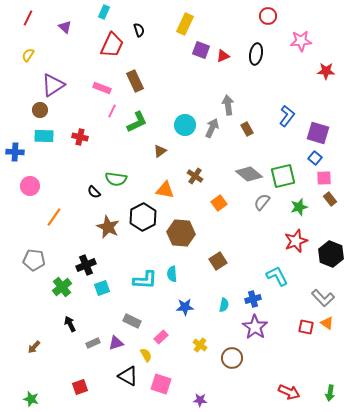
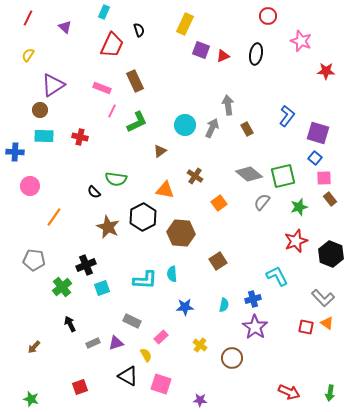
pink star at (301, 41): rotated 25 degrees clockwise
